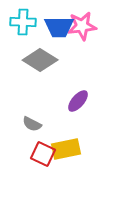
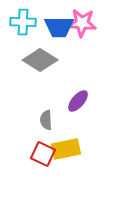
pink star: moved 3 px up; rotated 12 degrees clockwise
gray semicircle: moved 14 px right, 4 px up; rotated 60 degrees clockwise
